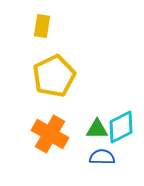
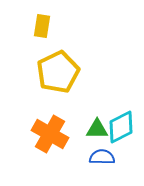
yellow pentagon: moved 4 px right, 4 px up
